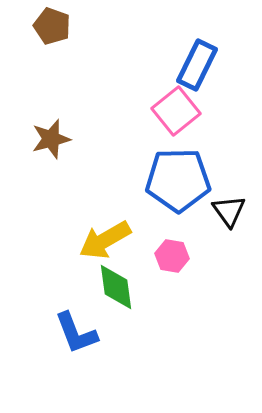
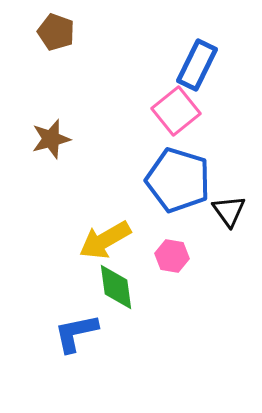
brown pentagon: moved 4 px right, 6 px down
blue pentagon: rotated 18 degrees clockwise
blue L-shape: rotated 99 degrees clockwise
